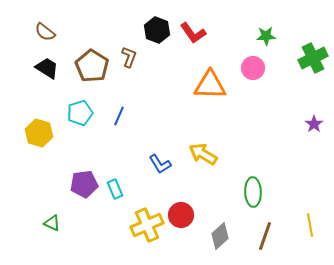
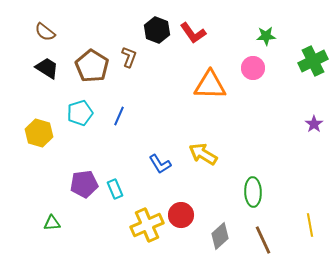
green cross: moved 3 px down
green triangle: rotated 30 degrees counterclockwise
brown line: moved 2 px left, 4 px down; rotated 44 degrees counterclockwise
